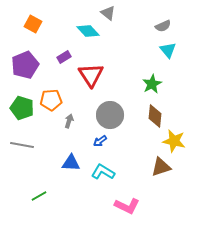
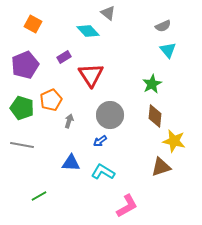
orange pentagon: rotated 20 degrees counterclockwise
pink L-shape: rotated 55 degrees counterclockwise
